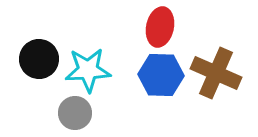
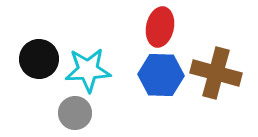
brown cross: rotated 9 degrees counterclockwise
